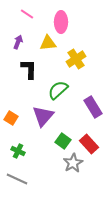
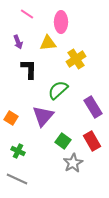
purple arrow: rotated 136 degrees clockwise
red rectangle: moved 3 px right, 3 px up; rotated 12 degrees clockwise
